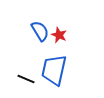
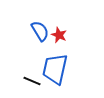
blue trapezoid: moved 1 px right, 1 px up
black line: moved 6 px right, 2 px down
